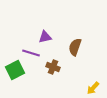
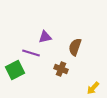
brown cross: moved 8 px right, 2 px down
